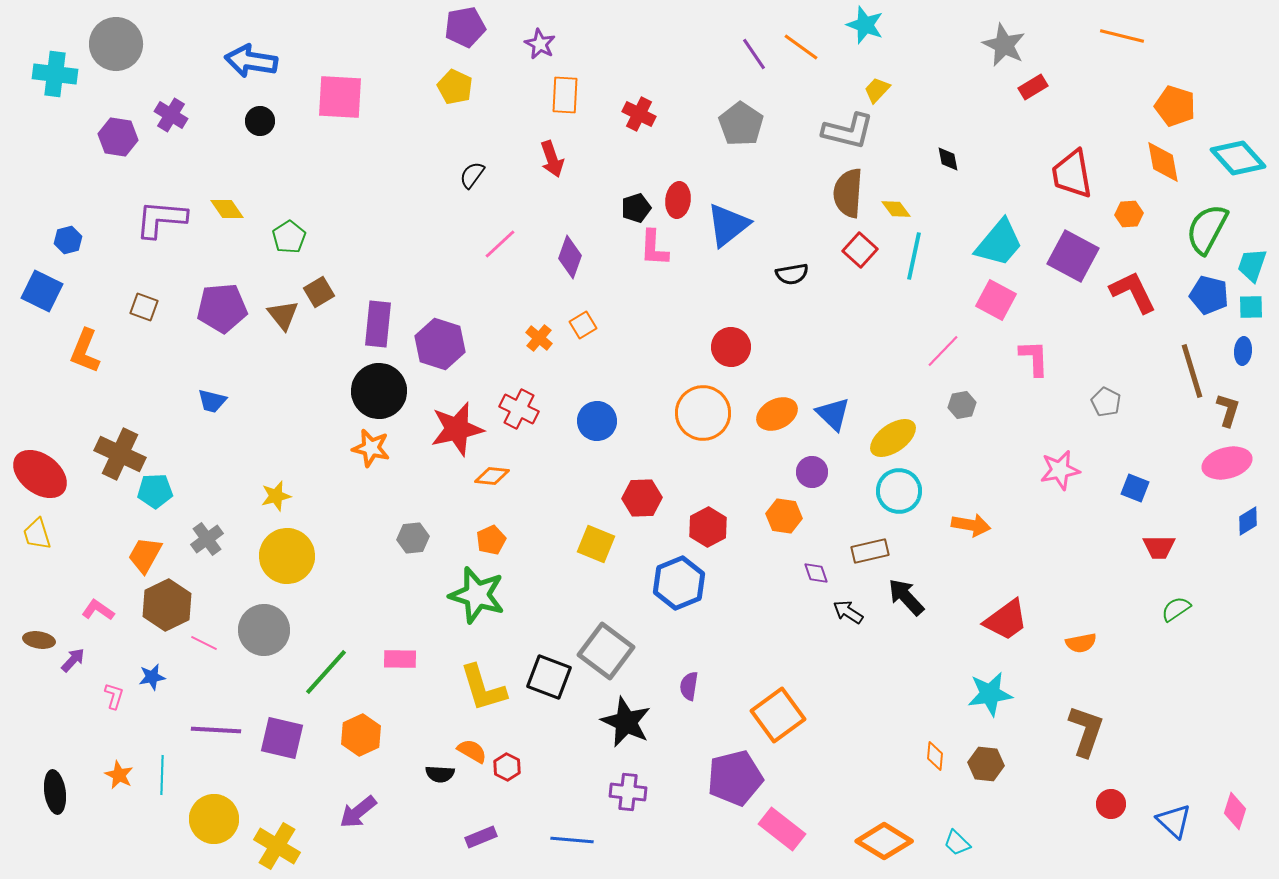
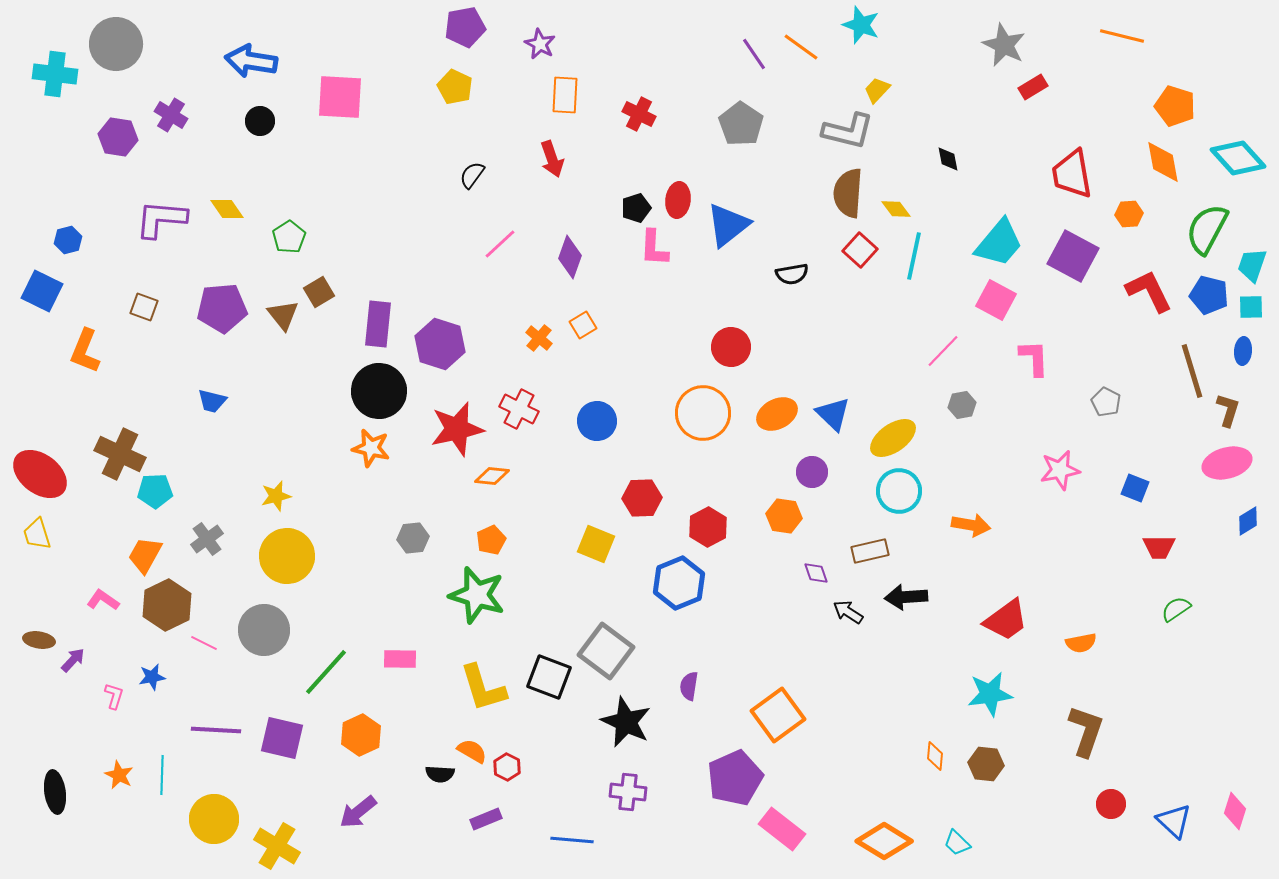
cyan star at (865, 25): moved 4 px left
red L-shape at (1133, 292): moved 16 px right, 1 px up
black arrow at (906, 597): rotated 51 degrees counterclockwise
pink L-shape at (98, 610): moved 5 px right, 10 px up
purple pentagon at (735, 778): rotated 10 degrees counterclockwise
purple rectangle at (481, 837): moved 5 px right, 18 px up
